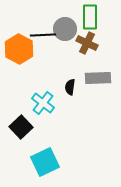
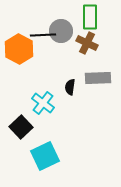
gray circle: moved 4 px left, 2 px down
cyan square: moved 6 px up
